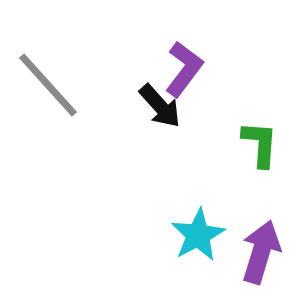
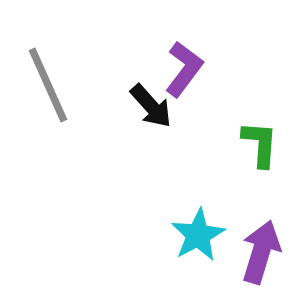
gray line: rotated 18 degrees clockwise
black arrow: moved 9 px left
